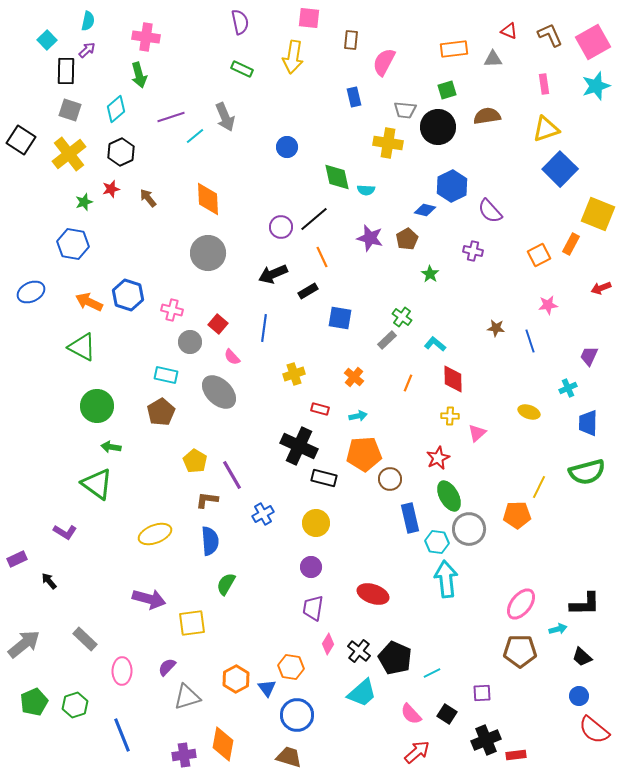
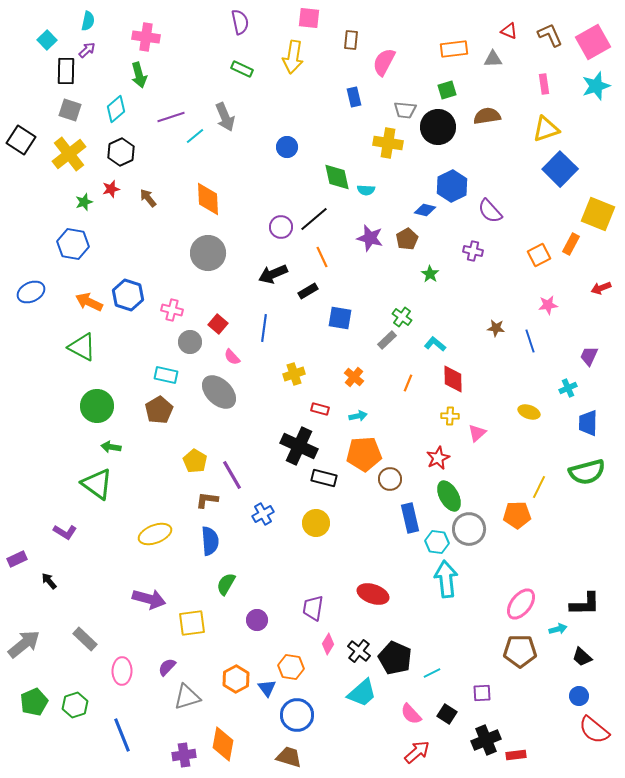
brown pentagon at (161, 412): moved 2 px left, 2 px up
purple circle at (311, 567): moved 54 px left, 53 px down
